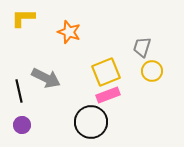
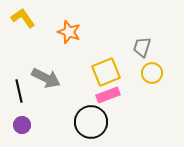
yellow L-shape: rotated 55 degrees clockwise
yellow circle: moved 2 px down
